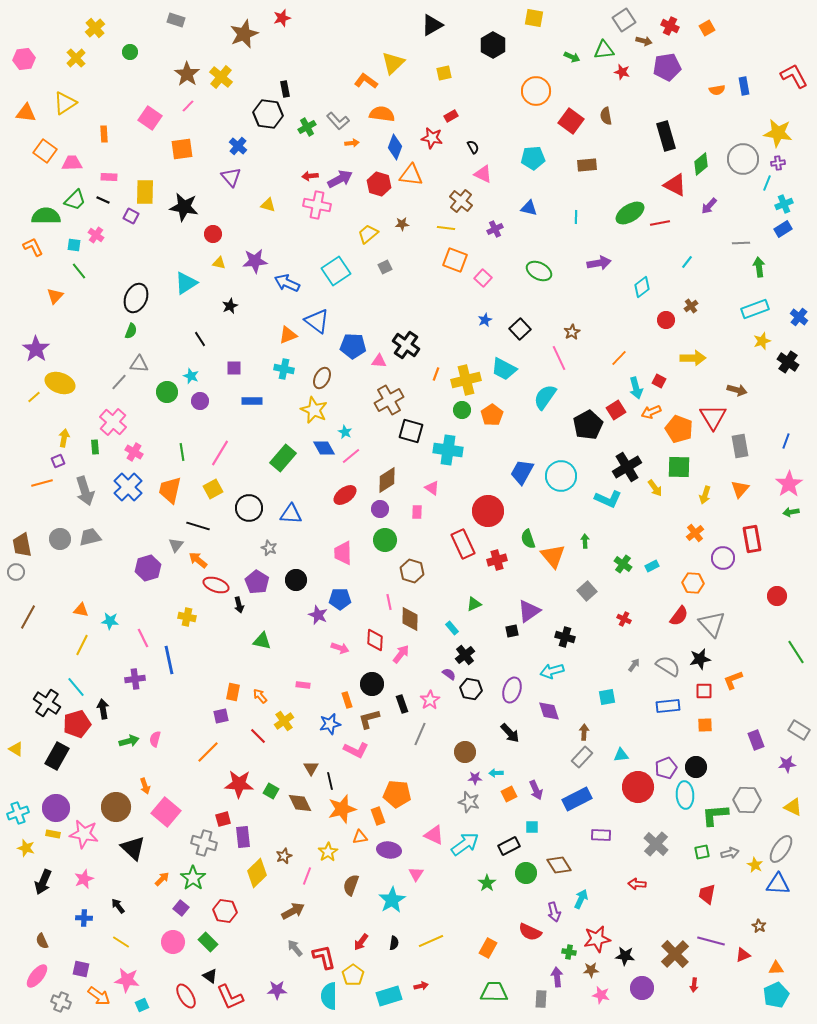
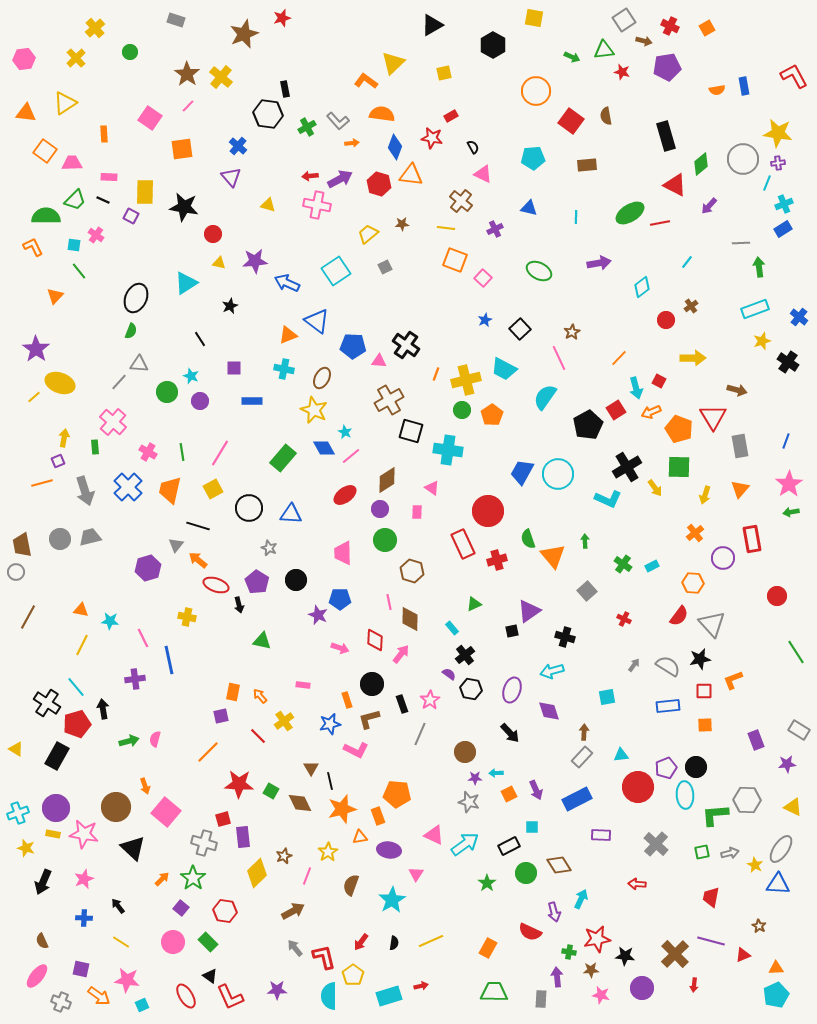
pink cross at (134, 452): moved 14 px right
cyan circle at (561, 476): moved 3 px left, 2 px up
red trapezoid at (707, 894): moved 4 px right, 3 px down
